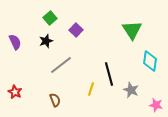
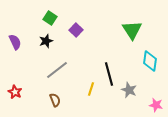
green square: rotated 16 degrees counterclockwise
gray line: moved 4 px left, 5 px down
gray star: moved 2 px left
